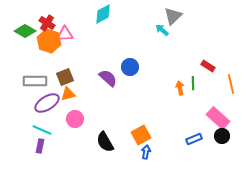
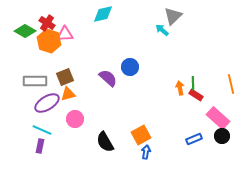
cyan diamond: rotated 15 degrees clockwise
red rectangle: moved 12 px left, 29 px down
